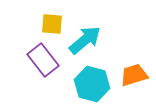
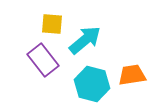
orange trapezoid: moved 2 px left; rotated 8 degrees clockwise
